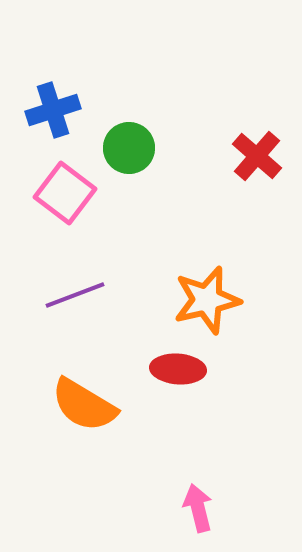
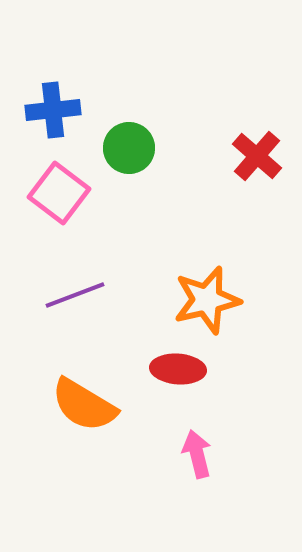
blue cross: rotated 12 degrees clockwise
pink square: moved 6 px left
pink arrow: moved 1 px left, 54 px up
